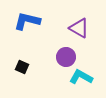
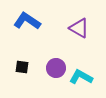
blue L-shape: rotated 20 degrees clockwise
purple circle: moved 10 px left, 11 px down
black square: rotated 16 degrees counterclockwise
